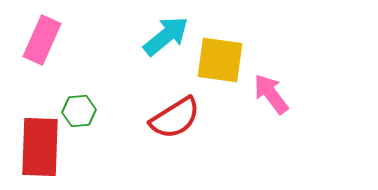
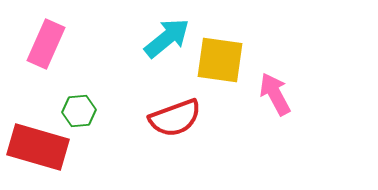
cyan arrow: moved 1 px right, 2 px down
pink rectangle: moved 4 px right, 4 px down
pink arrow: moved 4 px right; rotated 9 degrees clockwise
red semicircle: rotated 12 degrees clockwise
red rectangle: moved 2 px left; rotated 76 degrees counterclockwise
